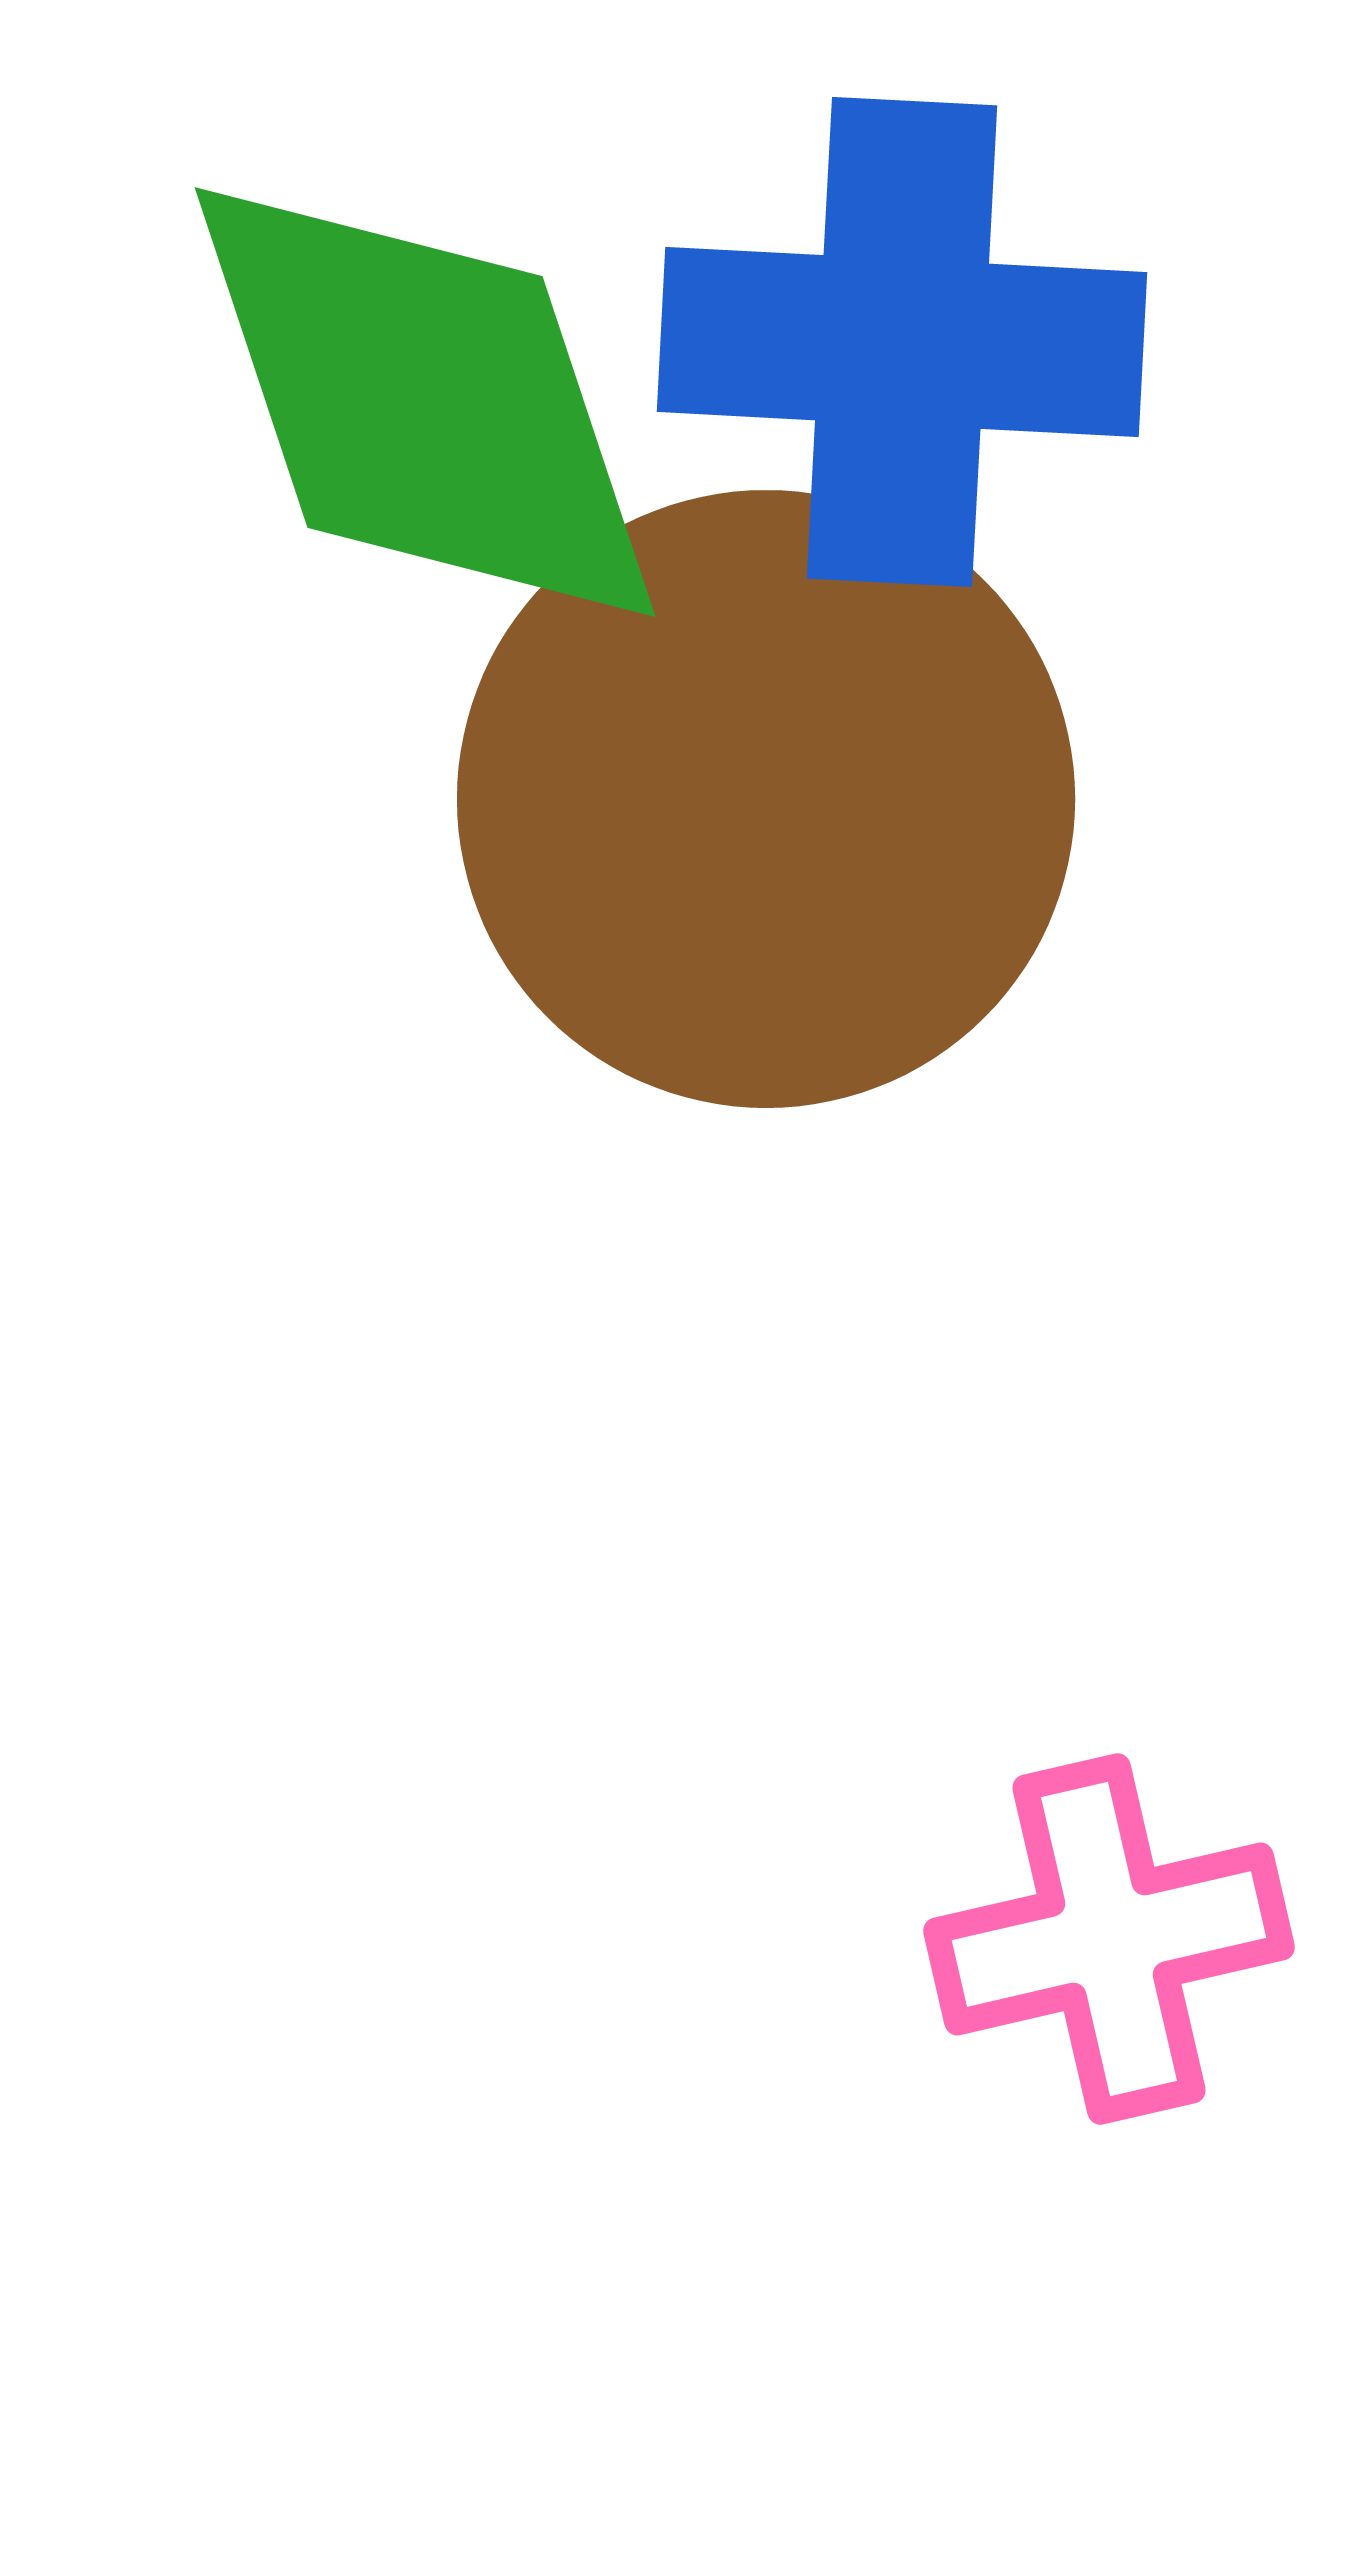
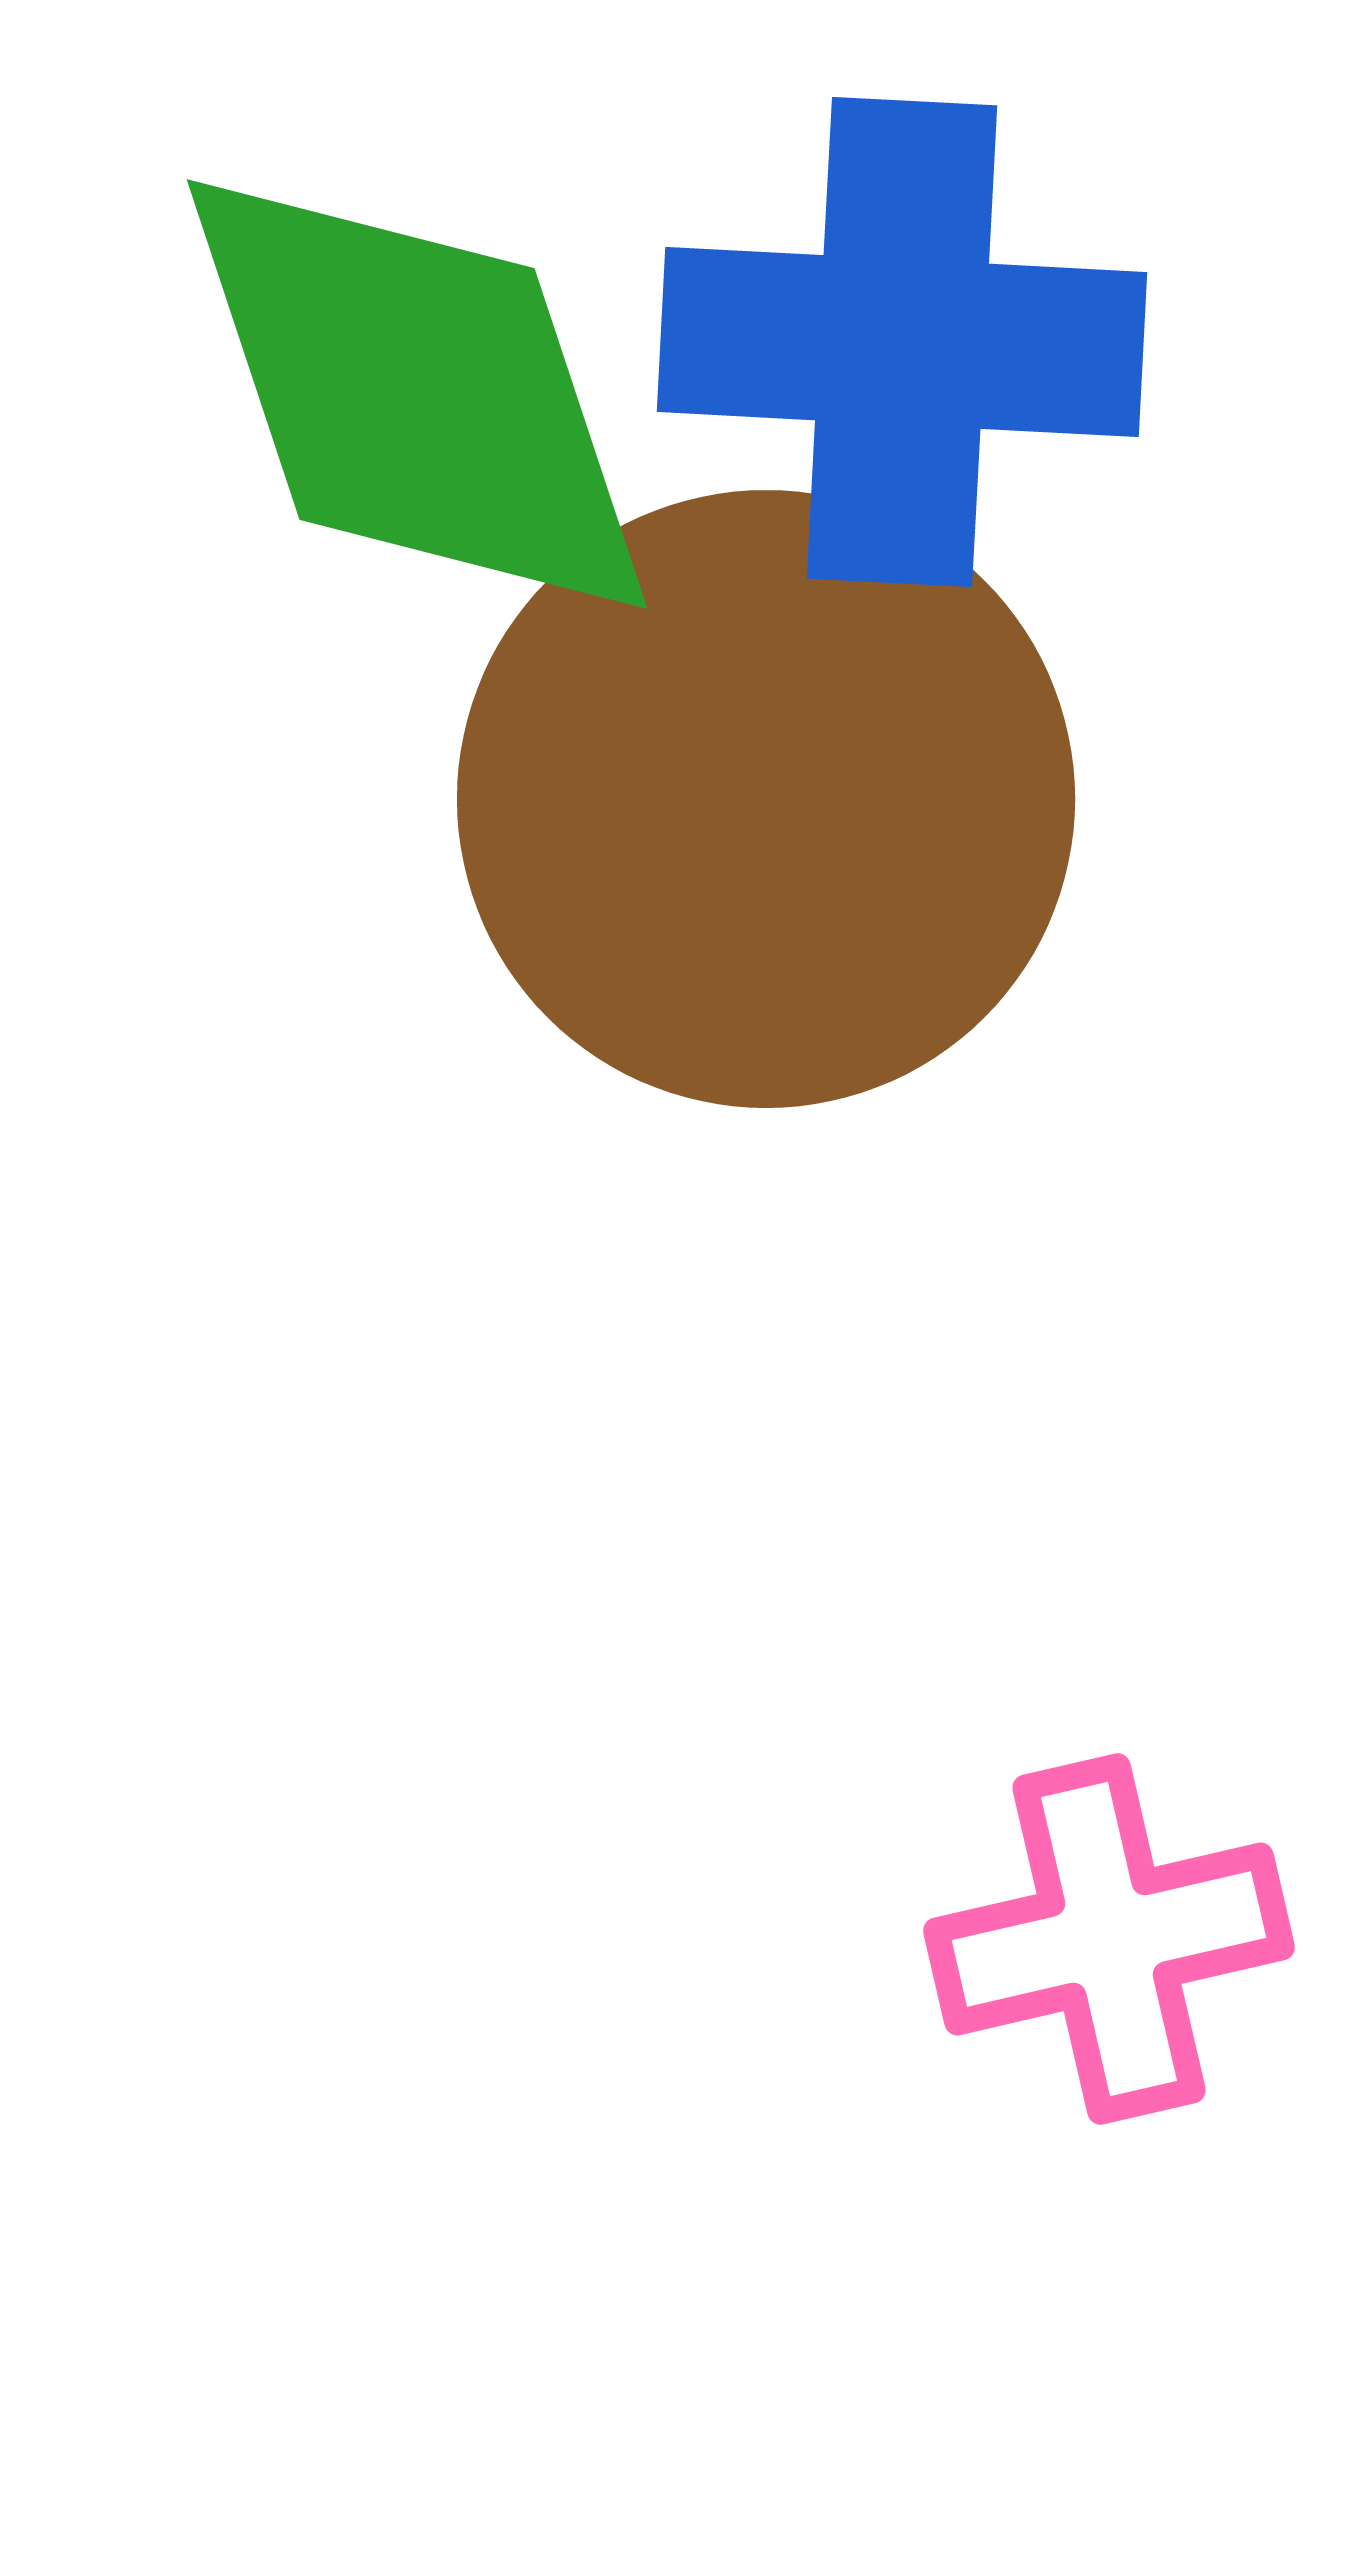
green diamond: moved 8 px left, 8 px up
